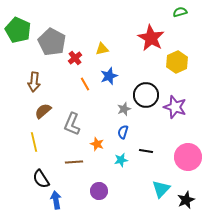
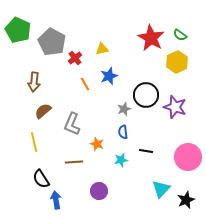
green semicircle: moved 23 px down; rotated 128 degrees counterclockwise
blue semicircle: rotated 24 degrees counterclockwise
